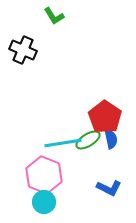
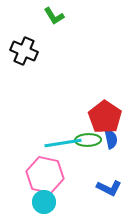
black cross: moved 1 px right, 1 px down
green ellipse: rotated 30 degrees clockwise
pink hexagon: moved 1 px right; rotated 9 degrees counterclockwise
